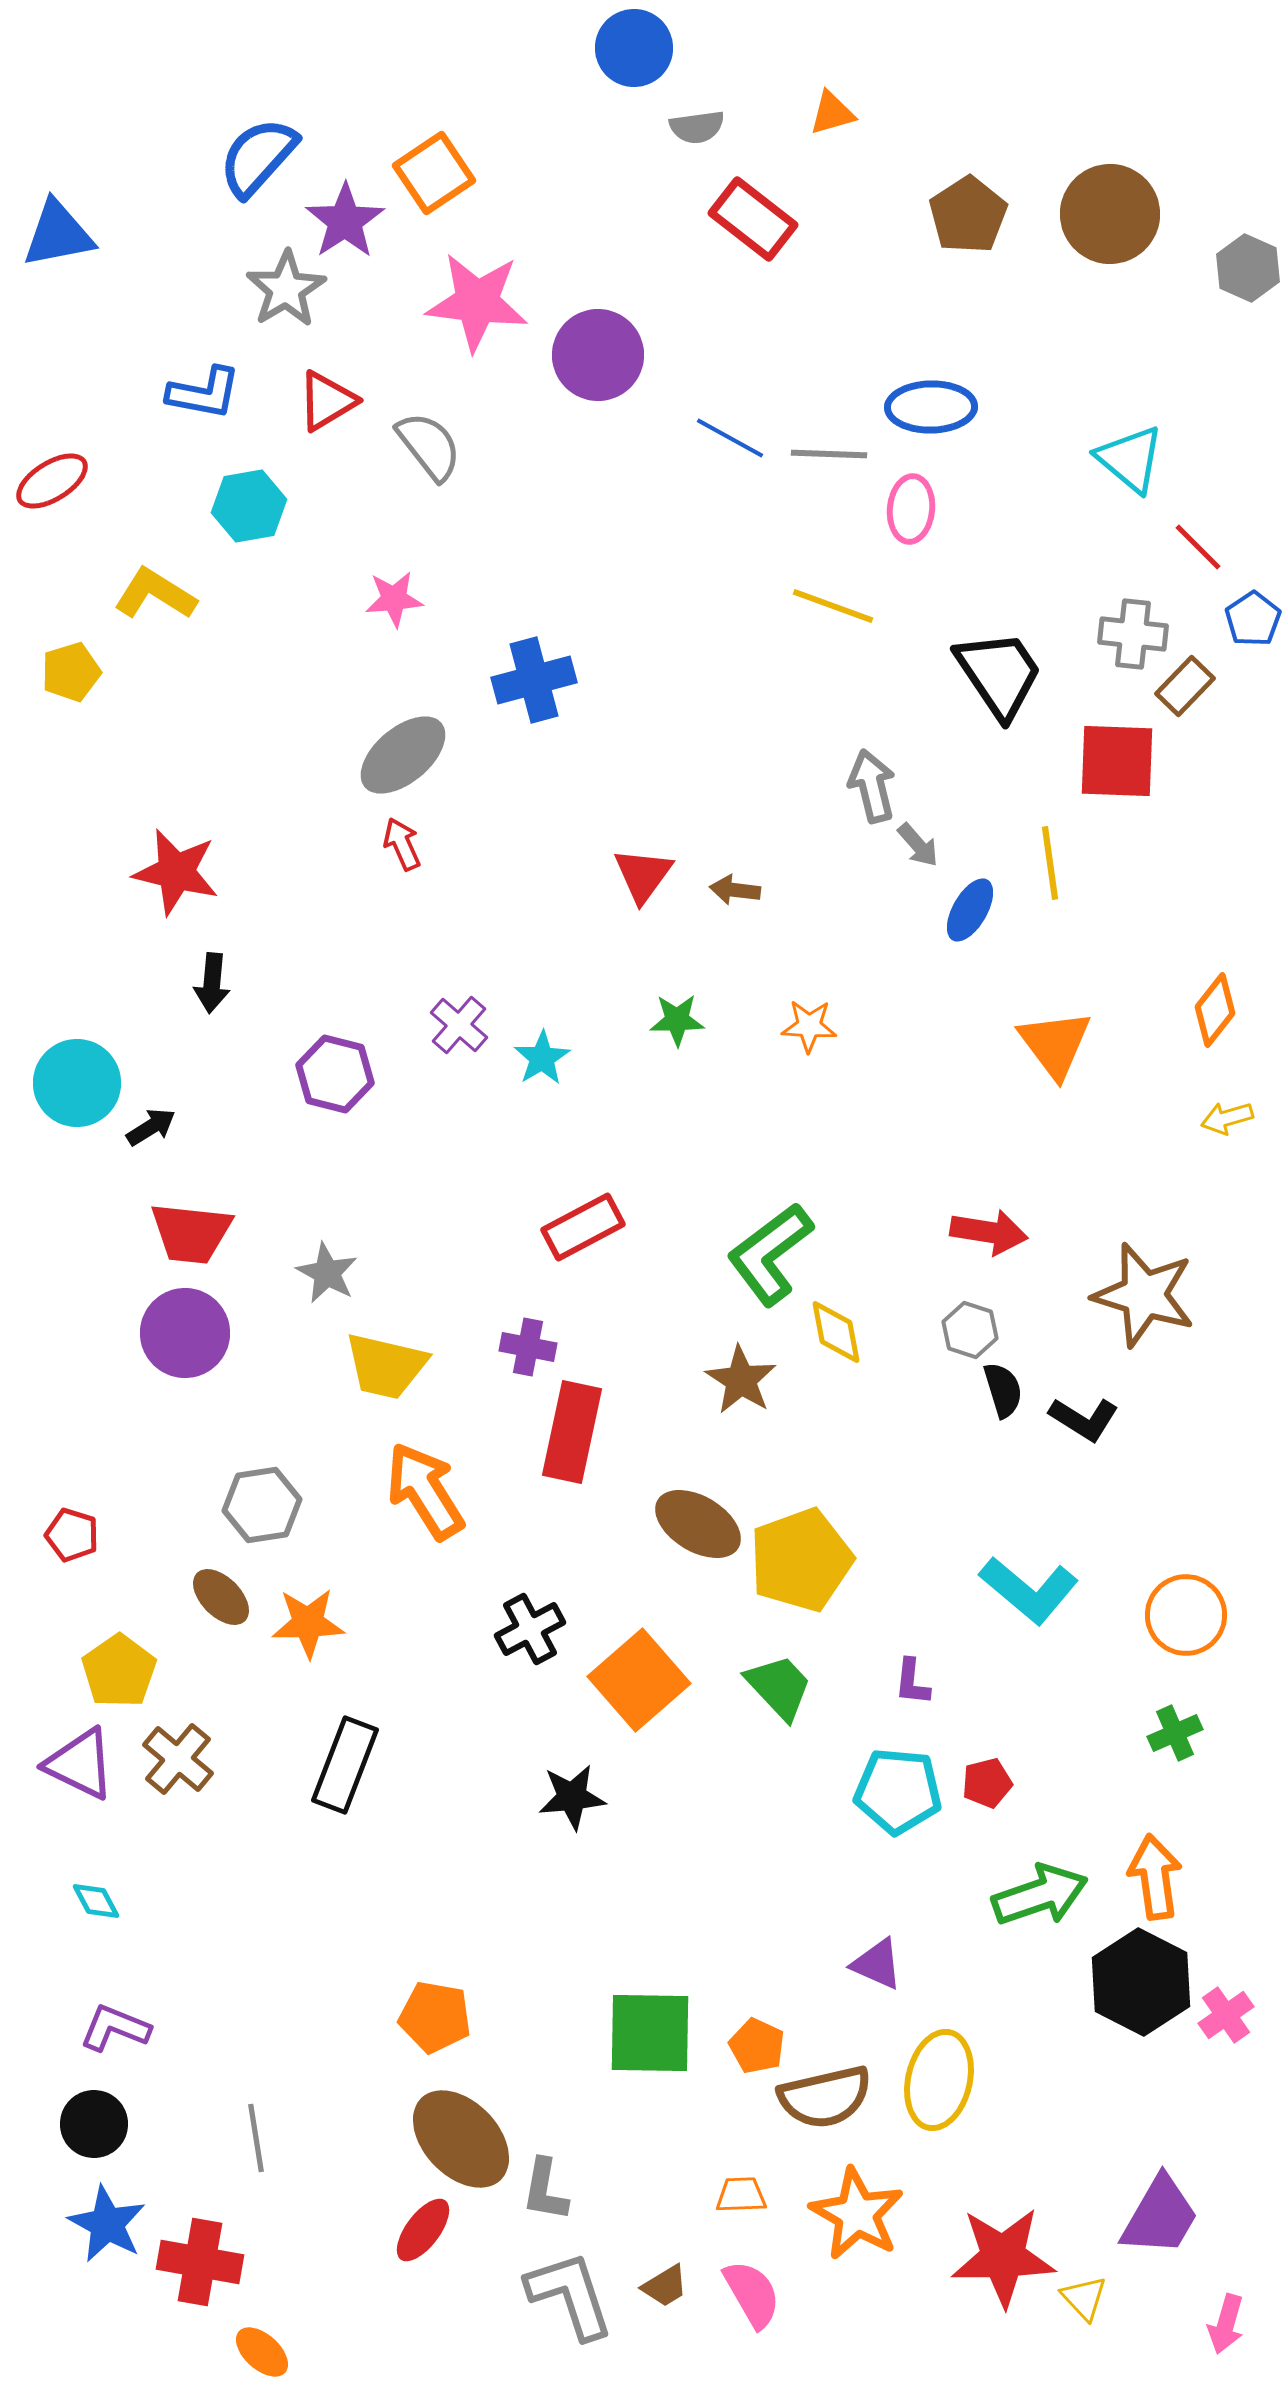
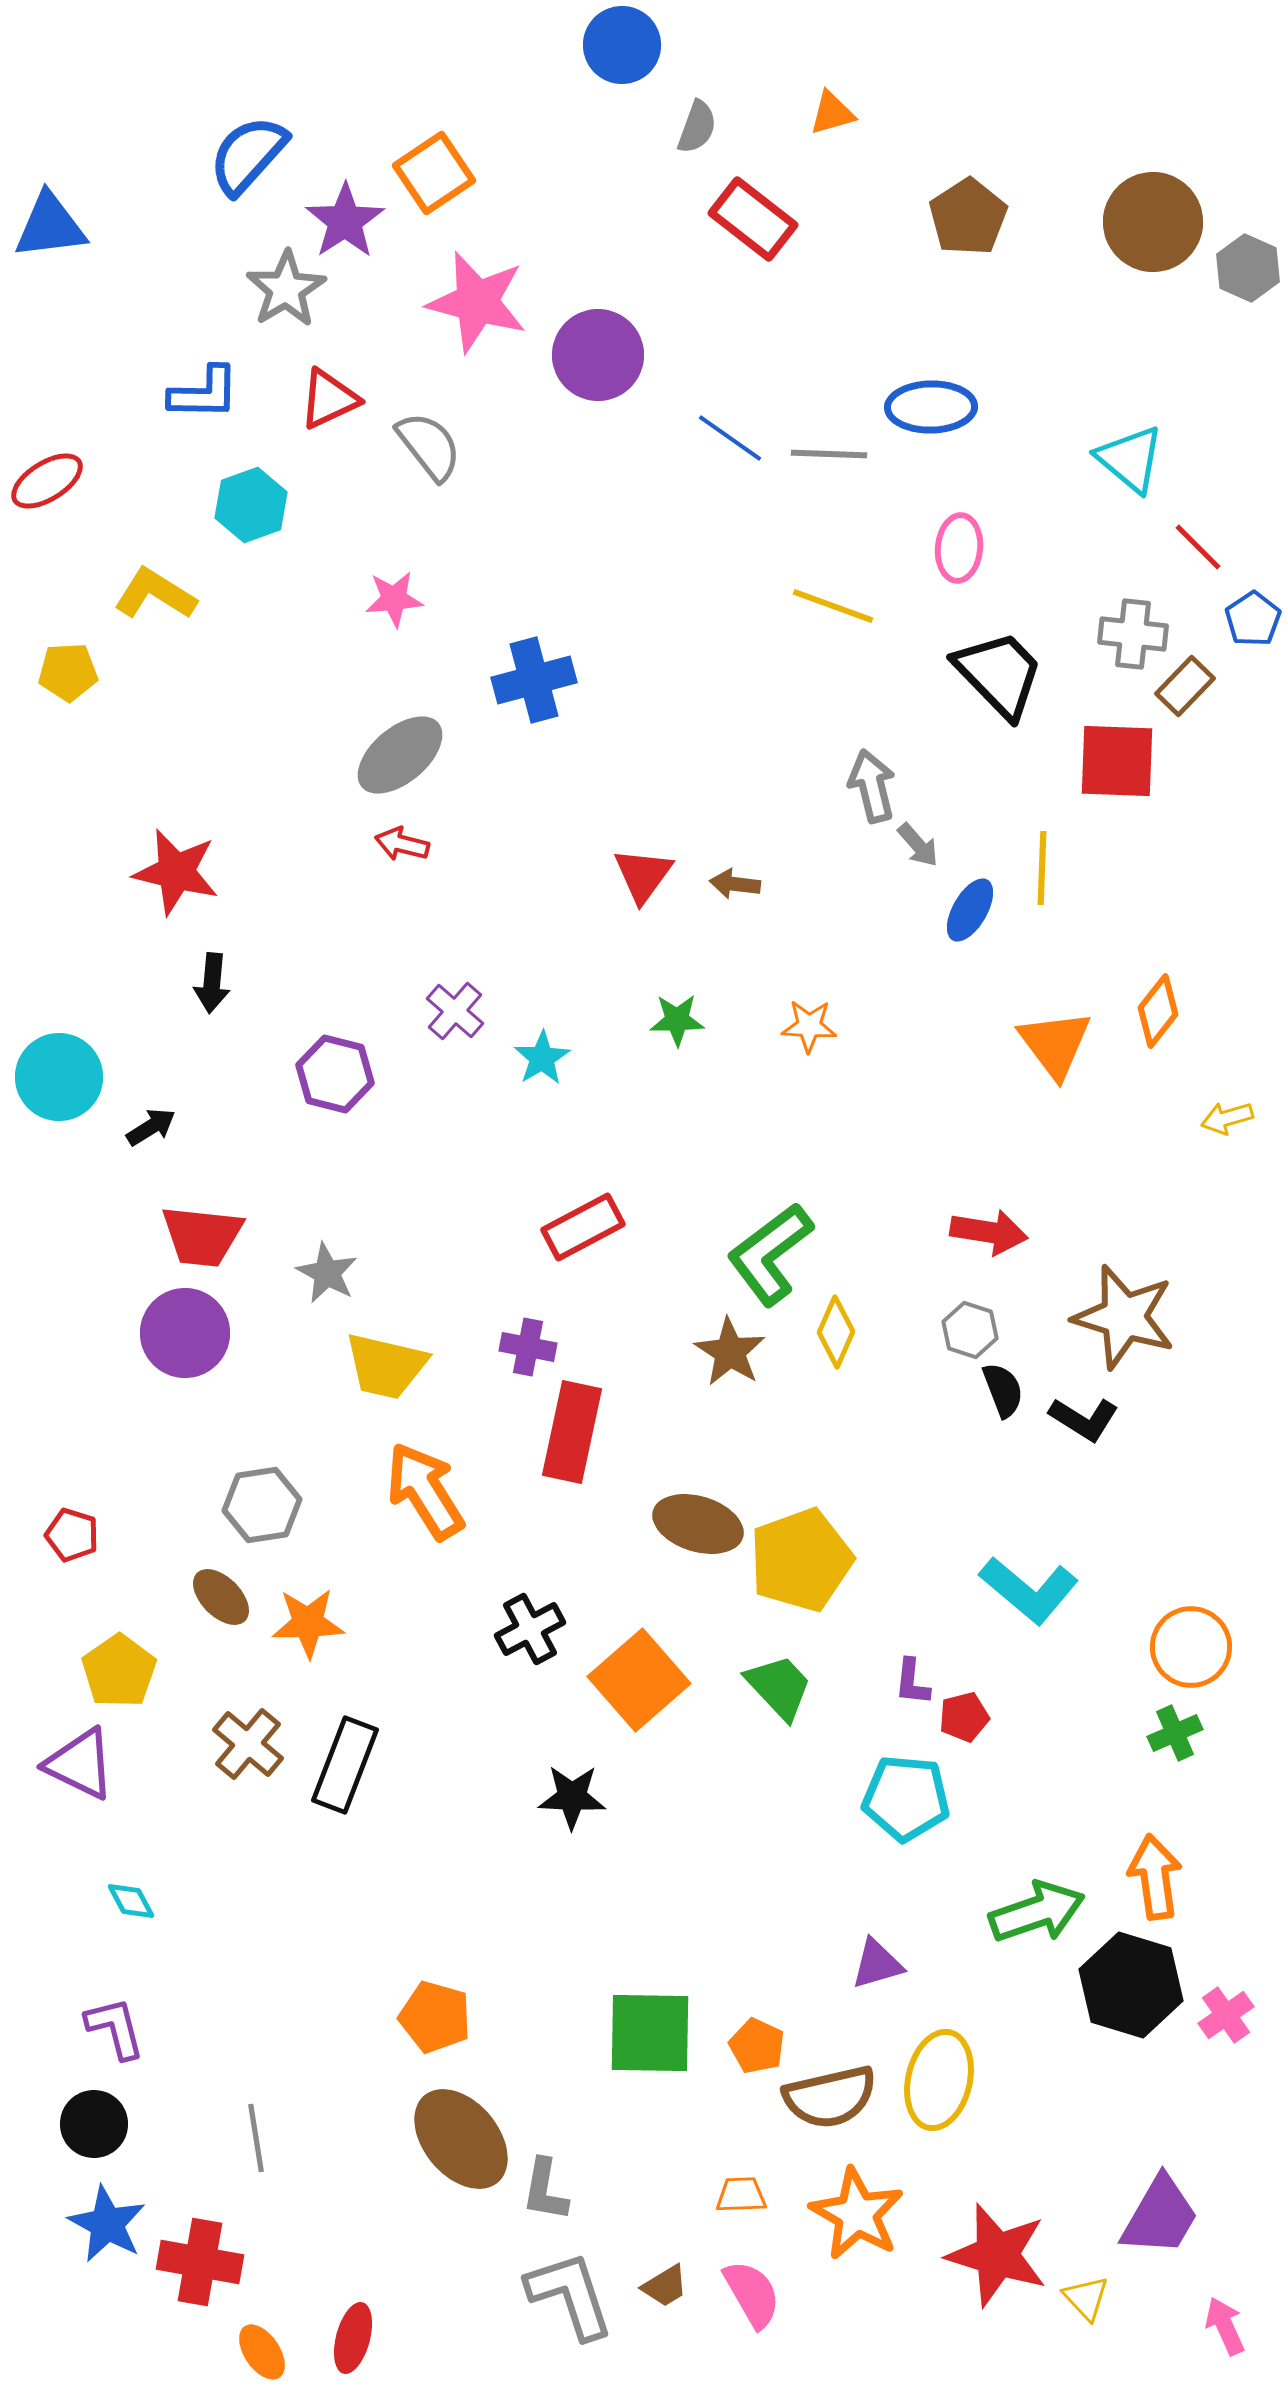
blue circle at (634, 48): moved 12 px left, 3 px up
gray semicircle at (697, 127): rotated 62 degrees counterclockwise
blue semicircle at (258, 157): moved 10 px left, 2 px up
brown circle at (1110, 214): moved 43 px right, 8 px down
brown pentagon at (968, 215): moved 2 px down
blue triangle at (58, 234): moved 8 px left, 8 px up; rotated 4 degrees clockwise
pink star at (477, 302): rotated 8 degrees clockwise
blue L-shape at (204, 393): rotated 10 degrees counterclockwise
red triangle at (327, 401): moved 2 px right, 2 px up; rotated 6 degrees clockwise
blue line at (730, 438): rotated 6 degrees clockwise
red ellipse at (52, 481): moved 5 px left
cyan hexagon at (249, 506): moved 2 px right, 1 px up; rotated 10 degrees counterclockwise
pink ellipse at (911, 509): moved 48 px right, 39 px down
yellow pentagon at (71, 672): moved 3 px left; rotated 14 degrees clockwise
black trapezoid at (999, 674): rotated 10 degrees counterclockwise
gray ellipse at (403, 755): moved 3 px left
red arrow at (402, 844): rotated 52 degrees counterclockwise
yellow line at (1050, 863): moved 8 px left, 5 px down; rotated 10 degrees clockwise
brown arrow at (735, 890): moved 6 px up
orange diamond at (1215, 1010): moved 57 px left, 1 px down
purple cross at (459, 1025): moved 4 px left, 14 px up
cyan circle at (77, 1083): moved 18 px left, 6 px up
red trapezoid at (191, 1233): moved 11 px right, 3 px down
brown star at (1144, 1295): moved 20 px left, 22 px down
yellow diamond at (836, 1332): rotated 34 degrees clockwise
brown star at (741, 1380): moved 11 px left, 28 px up
black semicircle at (1003, 1390): rotated 4 degrees counterclockwise
brown ellipse at (698, 1524): rotated 14 degrees counterclockwise
orange circle at (1186, 1615): moved 5 px right, 32 px down
brown cross at (178, 1759): moved 70 px right, 15 px up
red pentagon at (987, 1783): moved 23 px left, 66 px up
cyan pentagon at (898, 1791): moved 8 px right, 7 px down
black star at (572, 1797): rotated 8 degrees clockwise
green arrow at (1040, 1895): moved 3 px left, 17 px down
cyan diamond at (96, 1901): moved 35 px right
purple triangle at (877, 1964): rotated 40 degrees counterclockwise
black hexagon at (1141, 1982): moved 10 px left, 3 px down; rotated 10 degrees counterclockwise
orange pentagon at (435, 2017): rotated 6 degrees clockwise
purple L-shape at (115, 2028): rotated 54 degrees clockwise
brown semicircle at (825, 2097): moved 5 px right
brown ellipse at (461, 2139): rotated 4 degrees clockwise
red ellipse at (423, 2230): moved 70 px left, 108 px down; rotated 22 degrees counterclockwise
red star at (1003, 2257): moved 6 px left, 2 px up; rotated 18 degrees clockwise
yellow triangle at (1084, 2298): moved 2 px right
pink arrow at (1226, 2324): moved 1 px left, 2 px down; rotated 140 degrees clockwise
orange ellipse at (262, 2352): rotated 14 degrees clockwise
